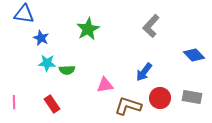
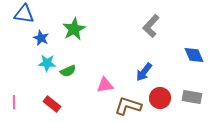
green star: moved 14 px left
blue diamond: rotated 20 degrees clockwise
green semicircle: moved 1 px right, 1 px down; rotated 21 degrees counterclockwise
red rectangle: rotated 18 degrees counterclockwise
